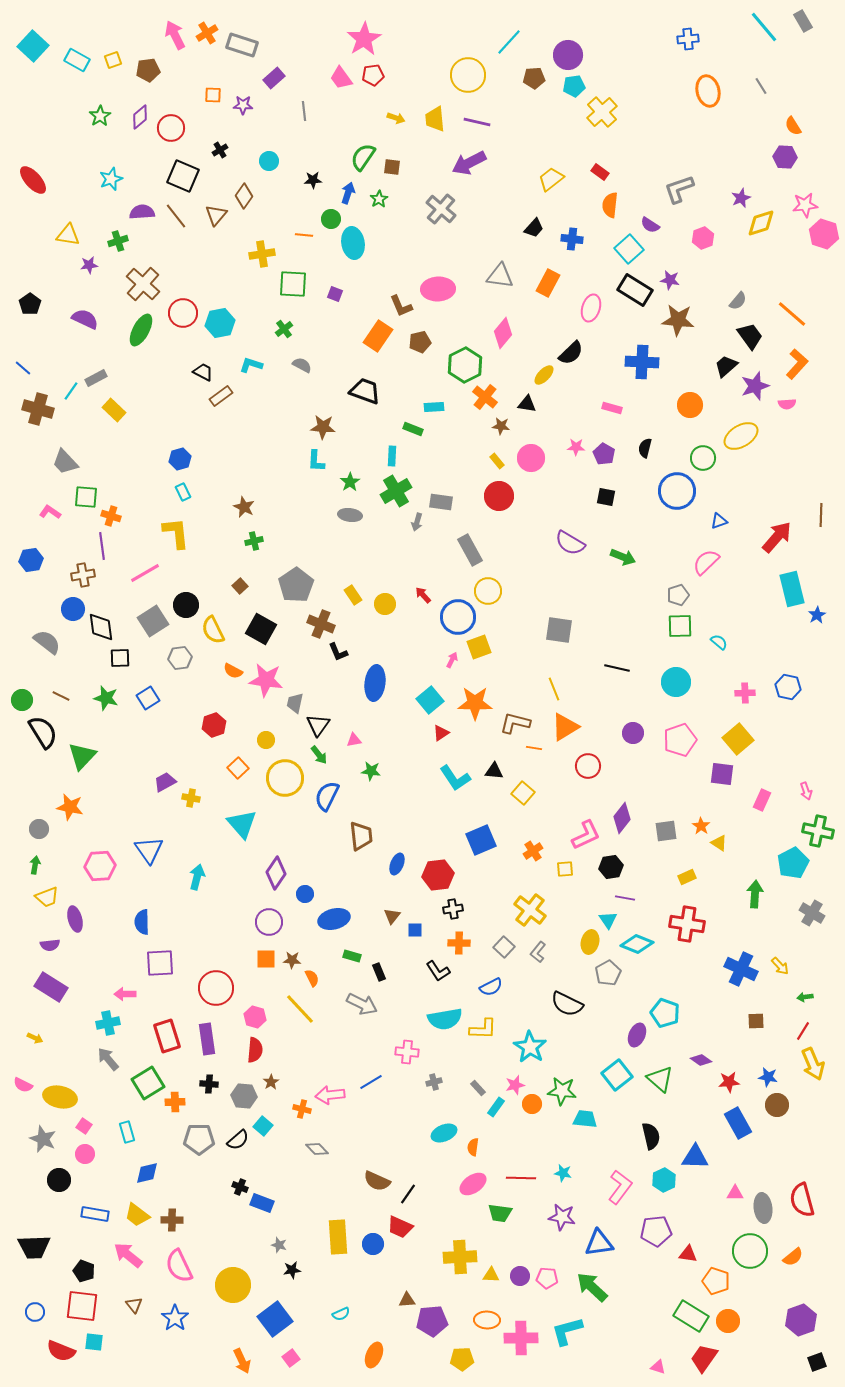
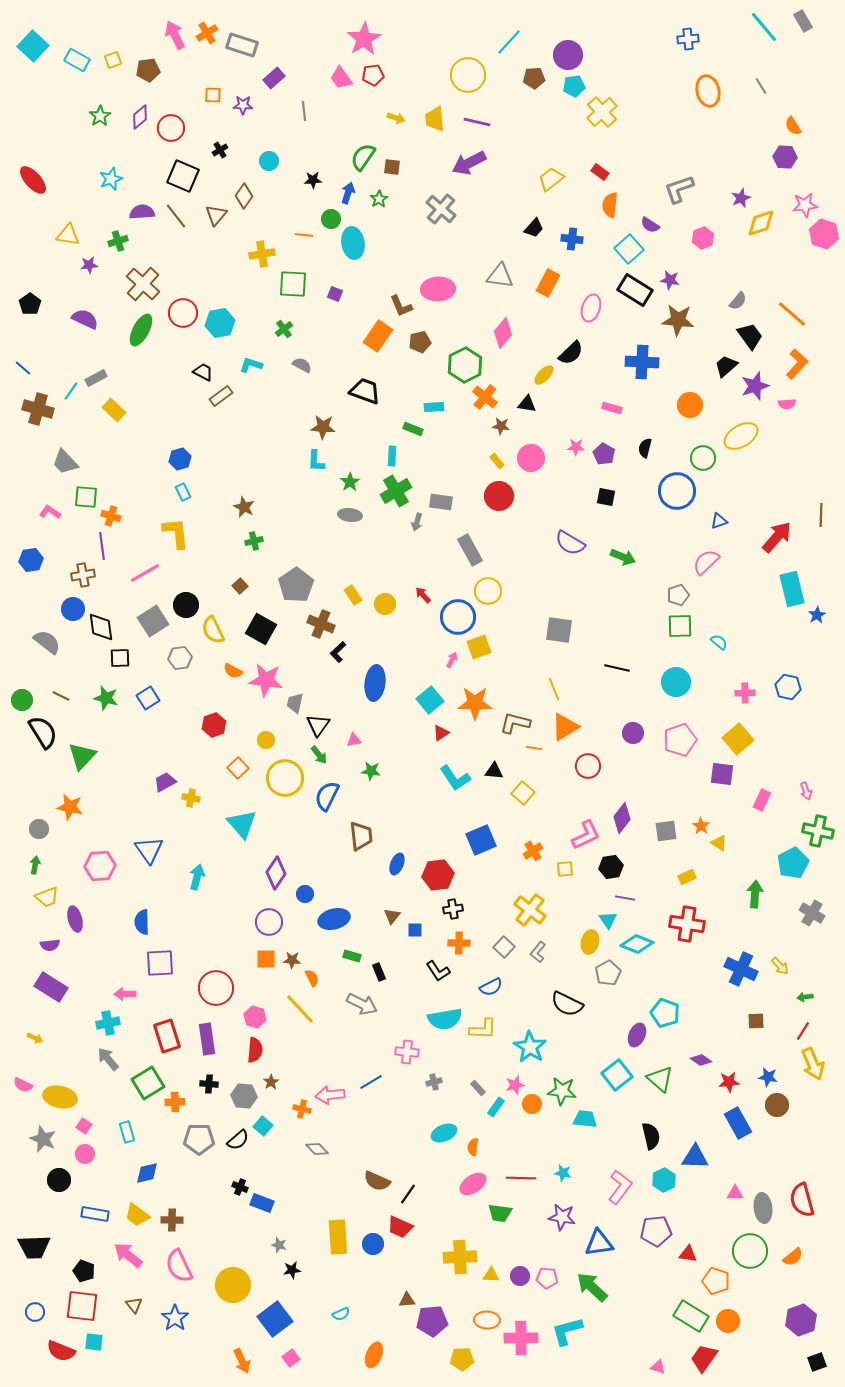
black L-shape at (338, 652): rotated 70 degrees clockwise
